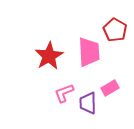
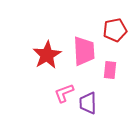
red pentagon: rotated 30 degrees clockwise
pink trapezoid: moved 5 px left, 1 px up
red star: moved 2 px left, 1 px up
pink rectangle: moved 18 px up; rotated 54 degrees counterclockwise
